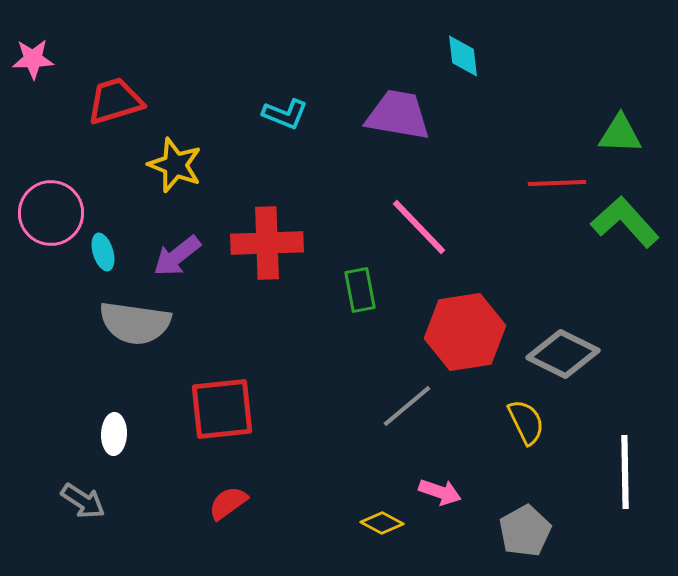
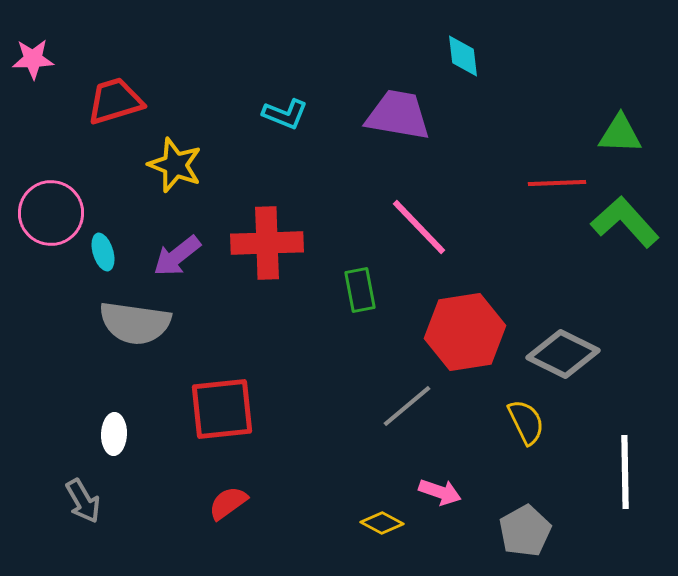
gray arrow: rotated 27 degrees clockwise
